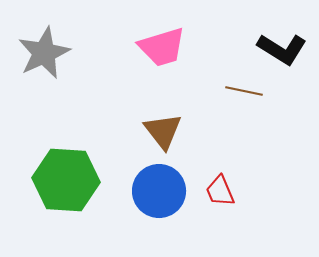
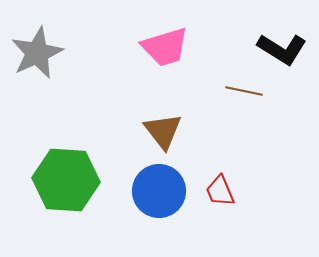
pink trapezoid: moved 3 px right
gray star: moved 7 px left
